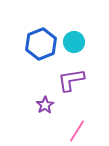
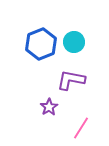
purple L-shape: rotated 20 degrees clockwise
purple star: moved 4 px right, 2 px down
pink line: moved 4 px right, 3 px up
